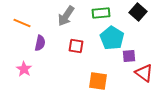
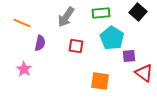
gray arrow: moved 1 px down
orange square: moved 2 px right
